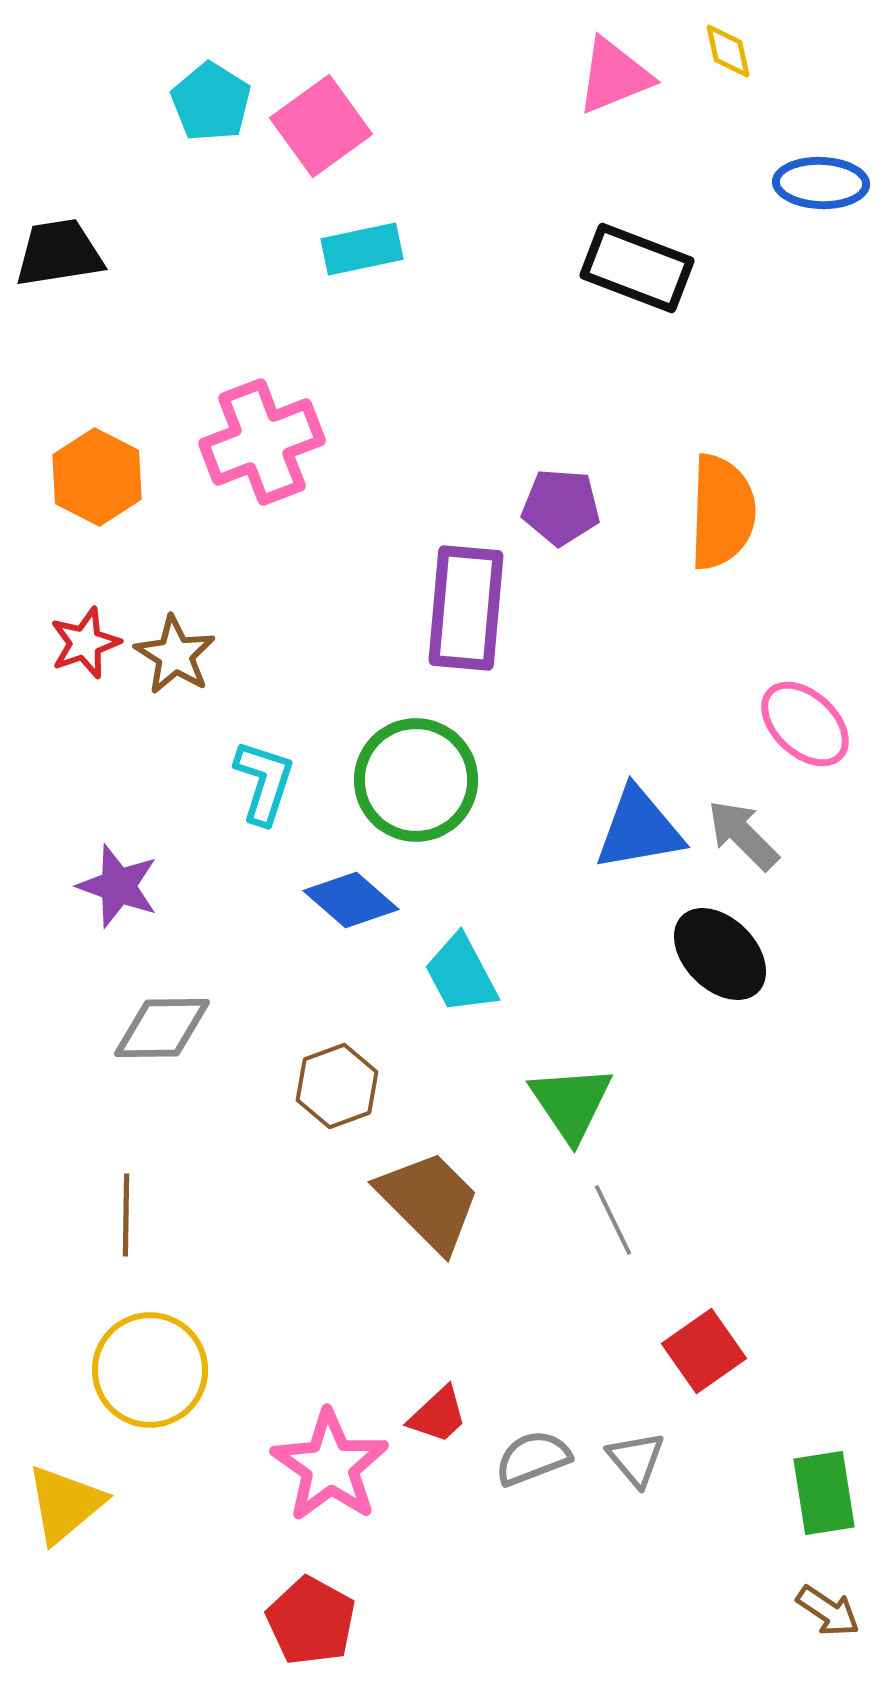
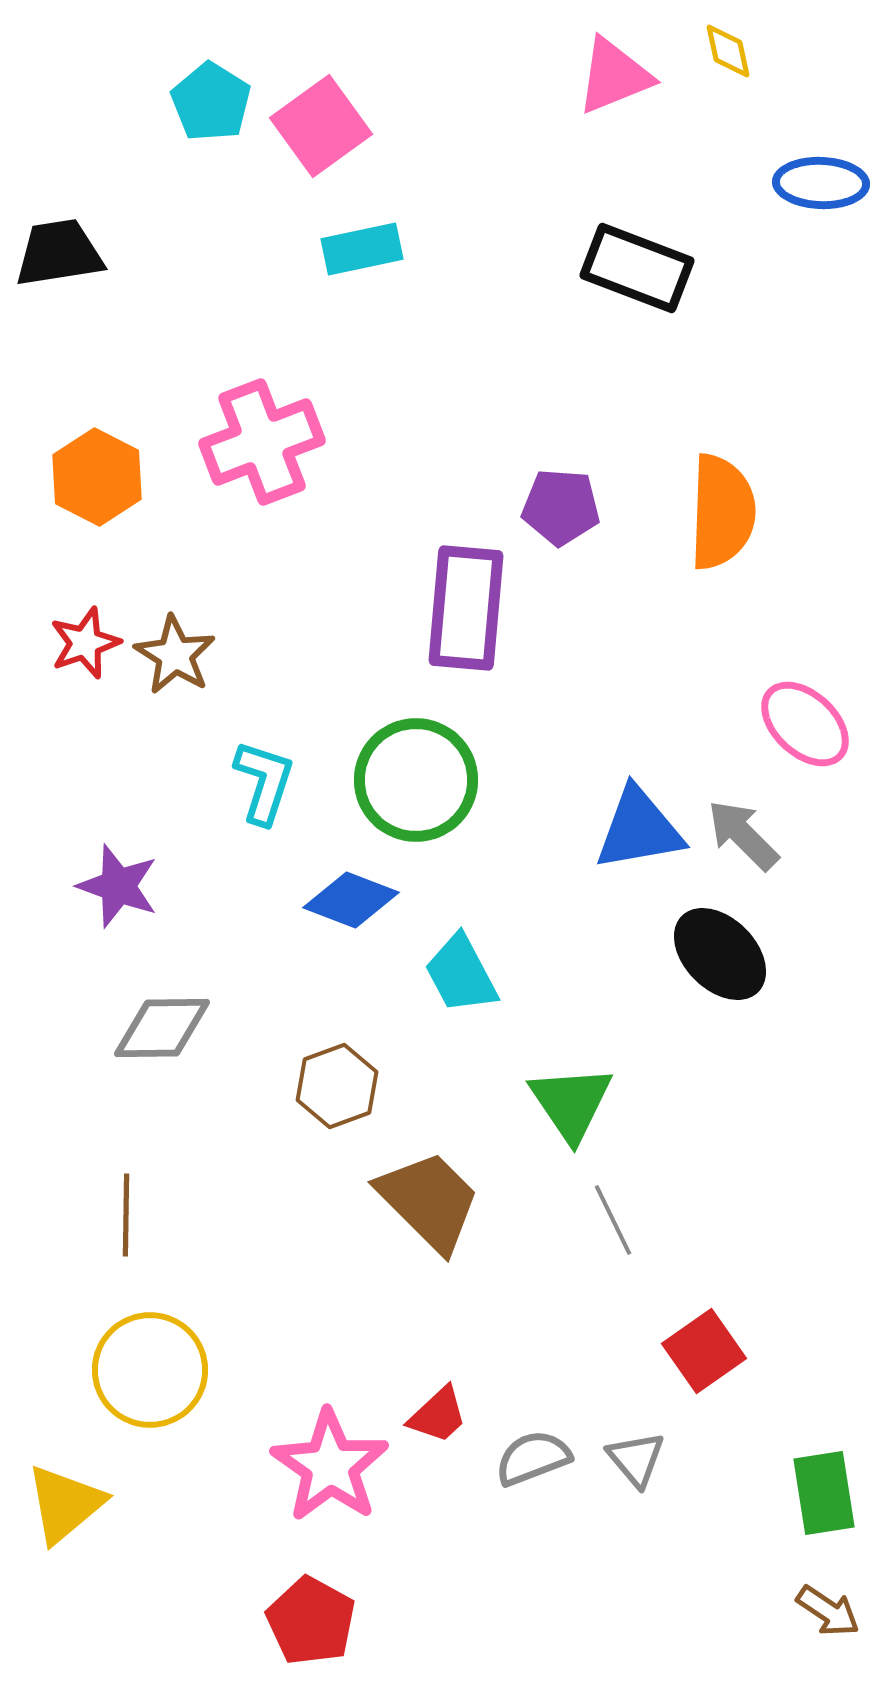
blue diamond: rotated 20 degrees counterclockwise
